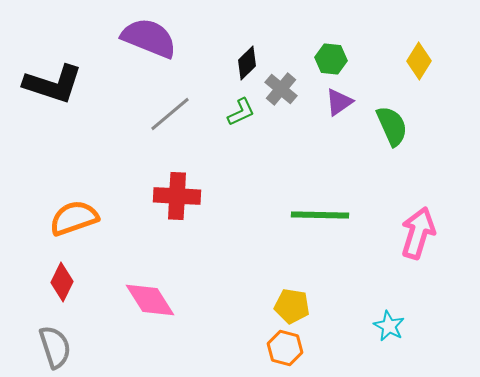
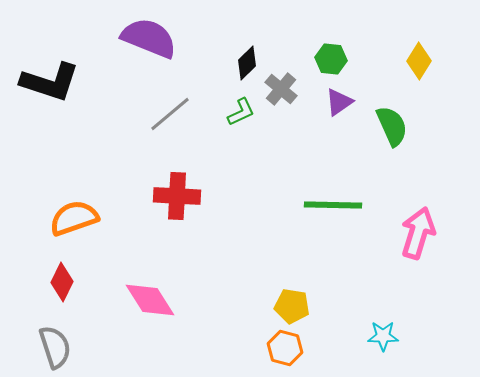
black L-shape: moved 3 px left, 2 px up
green line: moved 13 px right, 10 px up
cyan star: moved 6 px left, 10 px down; rotated 28 degrees counterclockwise
